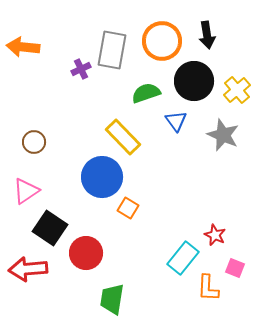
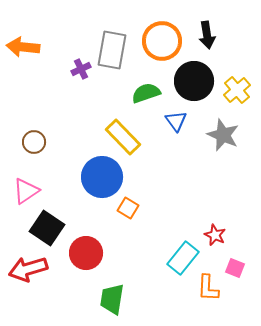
black square: moved 3 px left
red arrow: rotated 12 degrees counterclockwise
